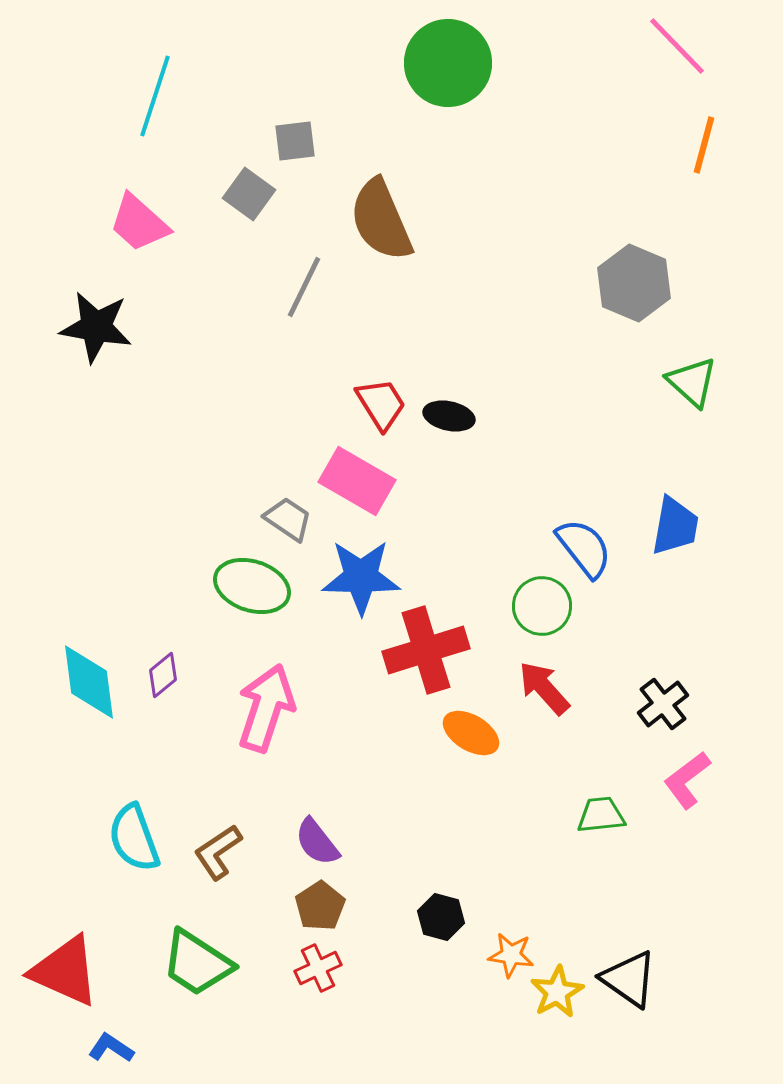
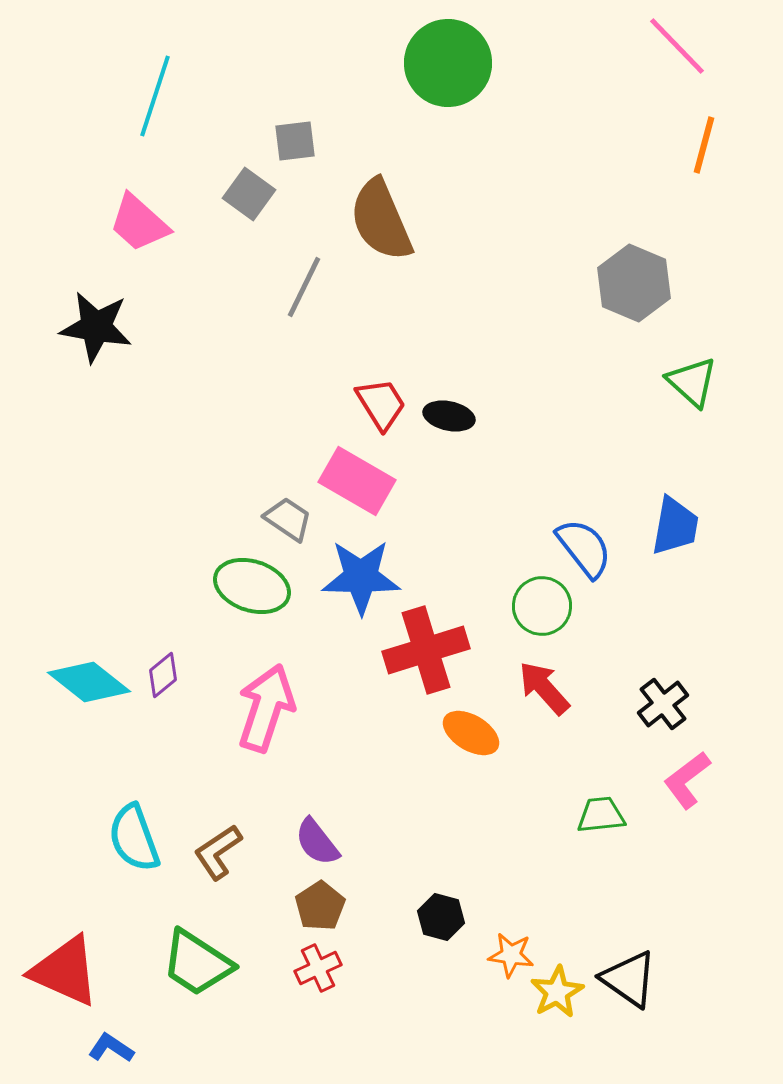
cyan diamond at (89, 682): rotated 44 degrees counterclockwise
